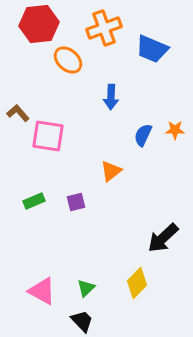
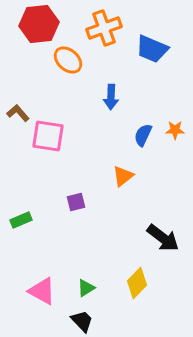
orange triangle: moved 12 px right, 5 px down
green rectangle: moved 13 px left, 19 px down
black arrow: rotated 100 degrees counterclockwise
green triangle: rotated 12 degrees clockwise
